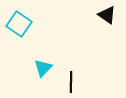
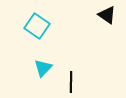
cyan square: moved 18 px right, 2 px down
